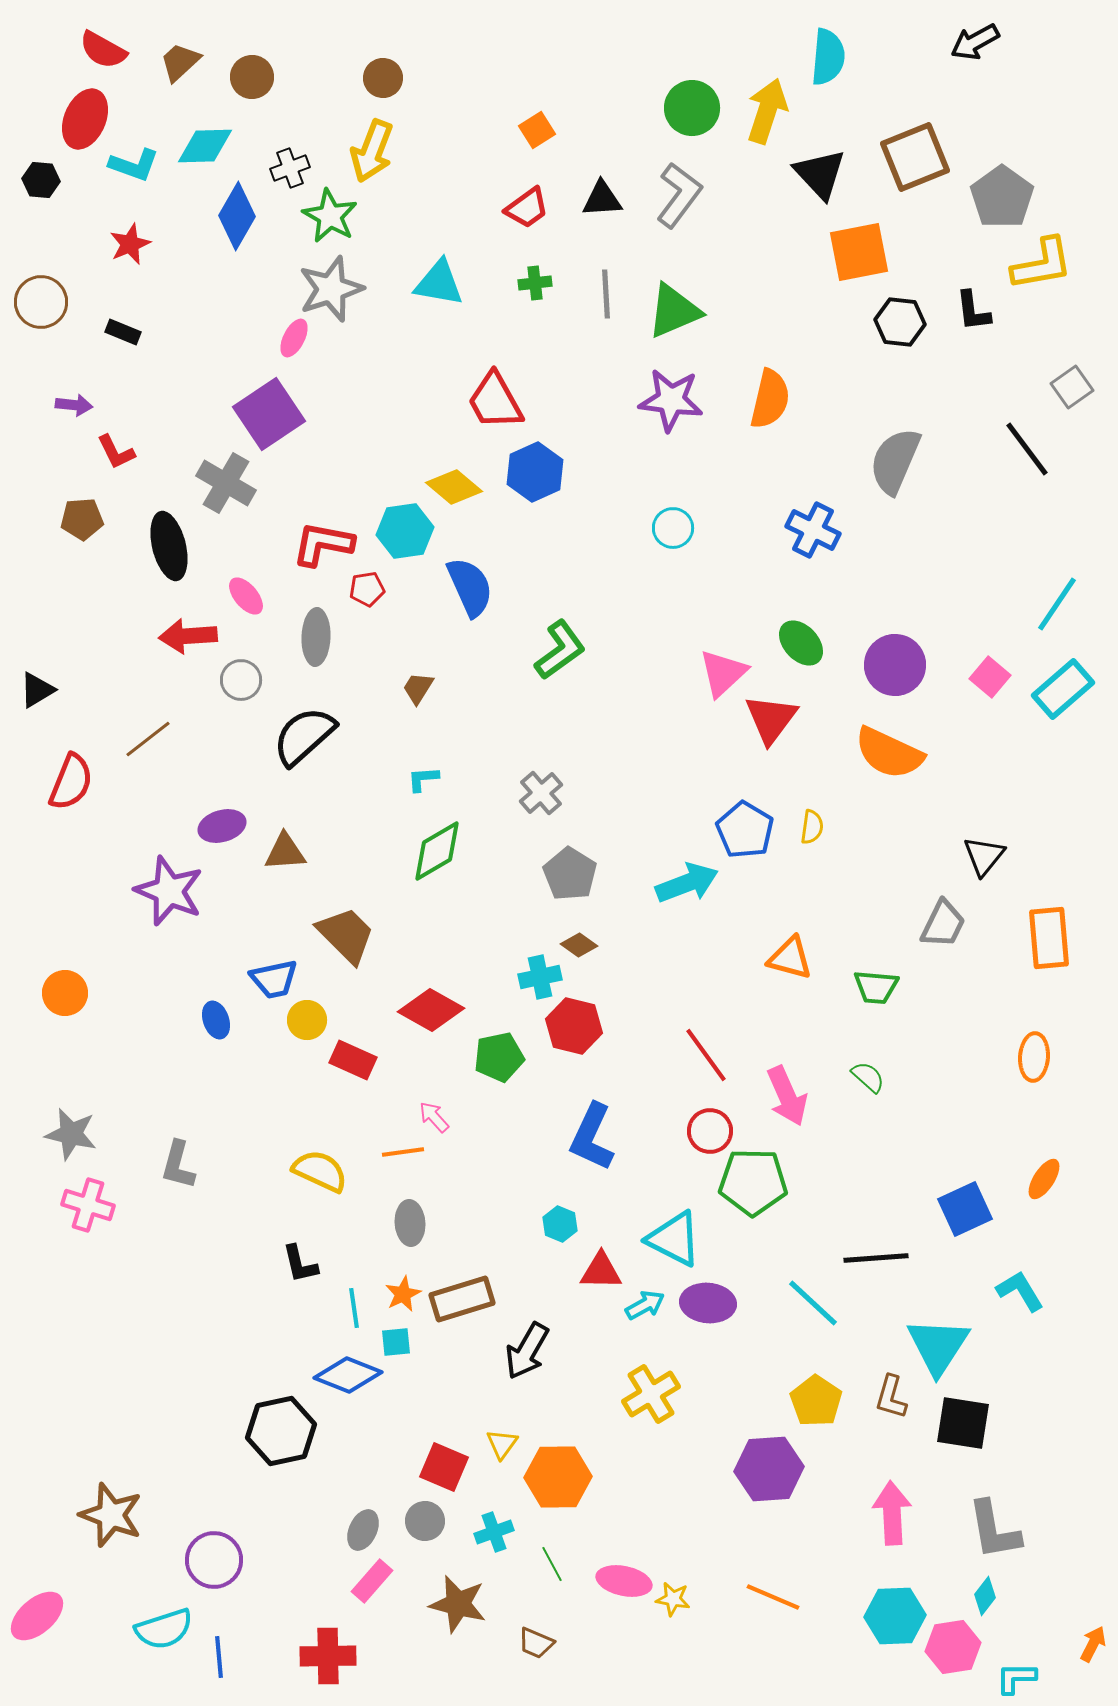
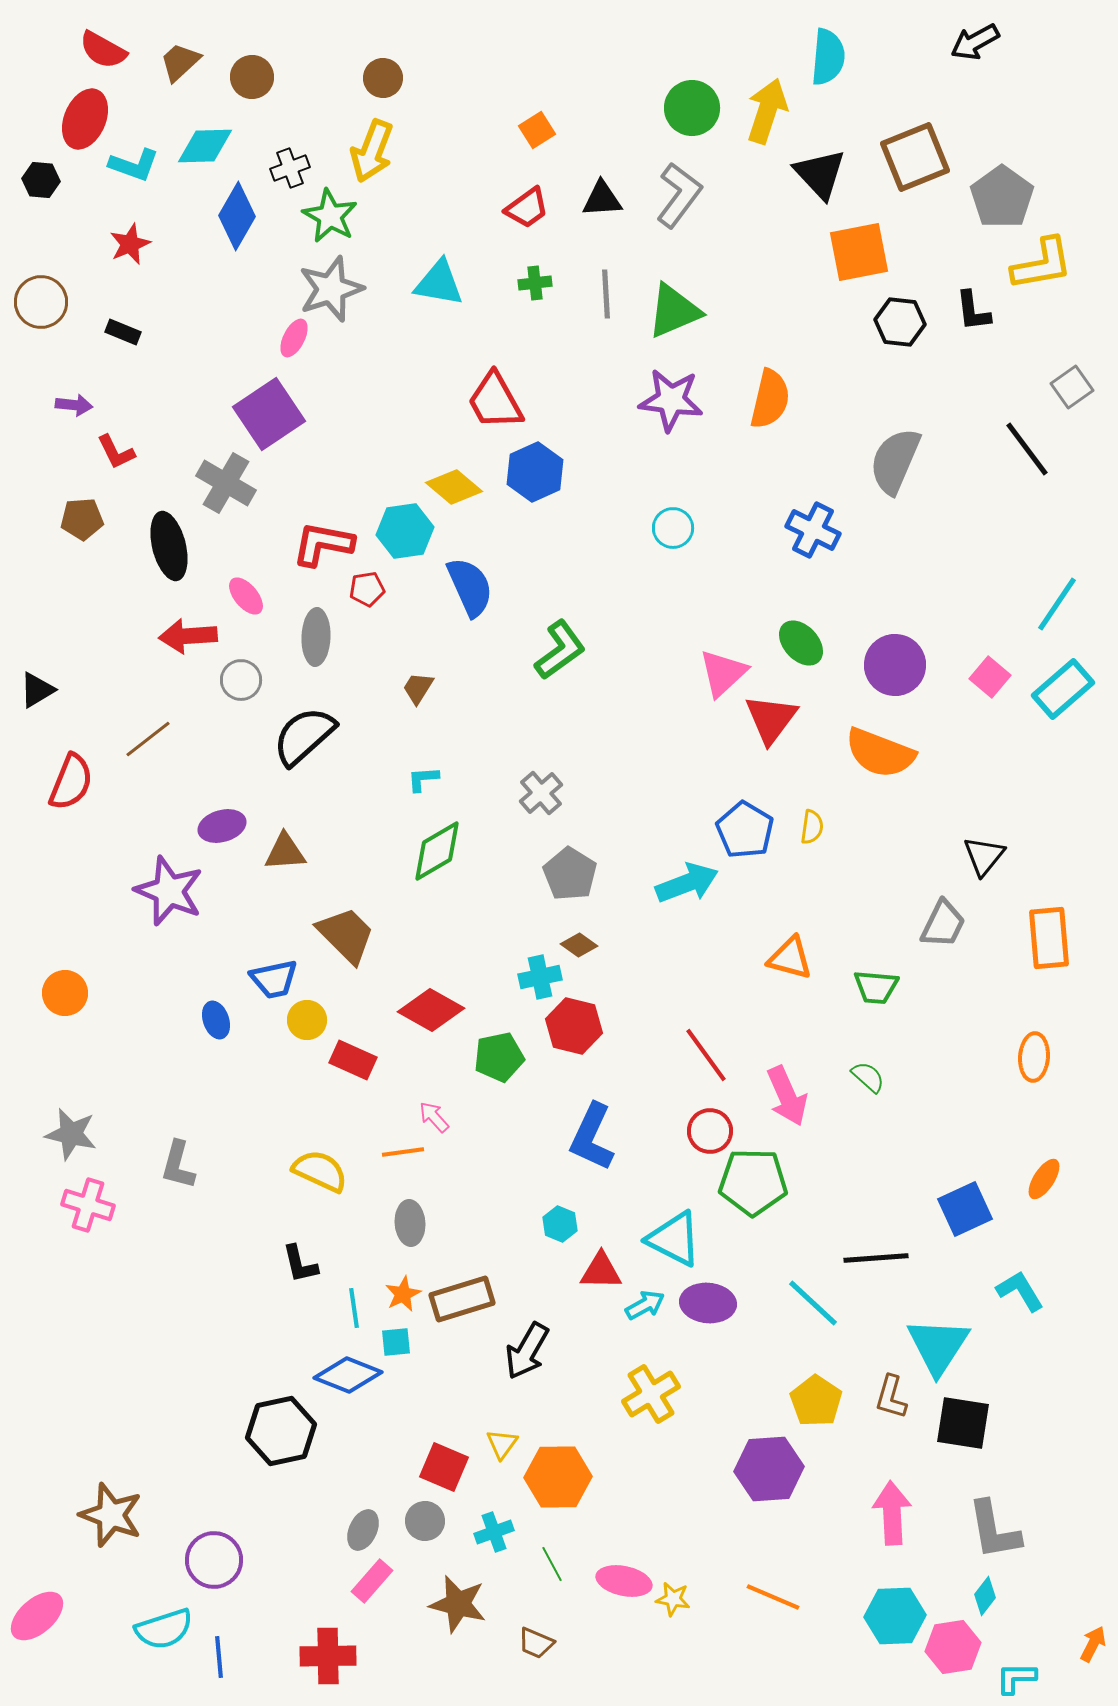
orange semicircle at (889, 753): moved 9 px left; rotated 4 degrees counterclockwise
